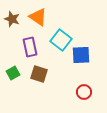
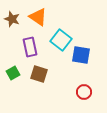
blue square: rotated 12 degrees clockwise
